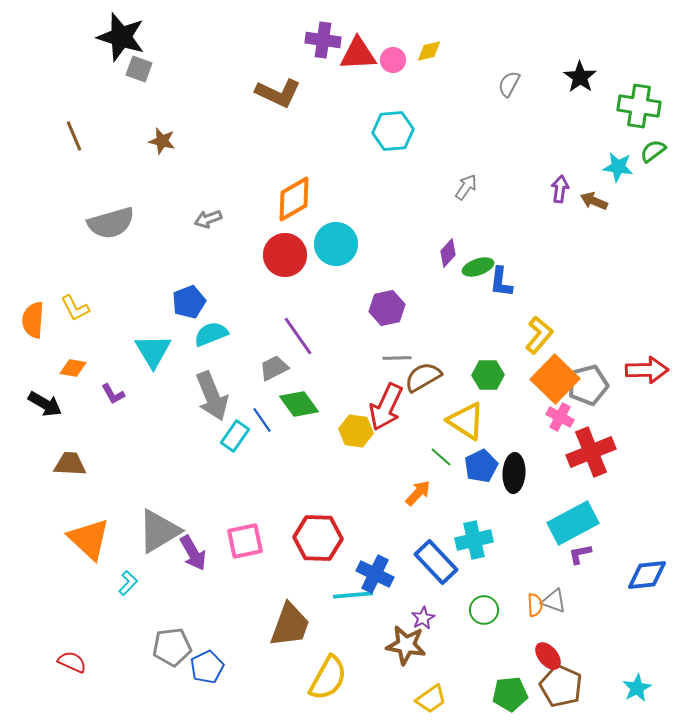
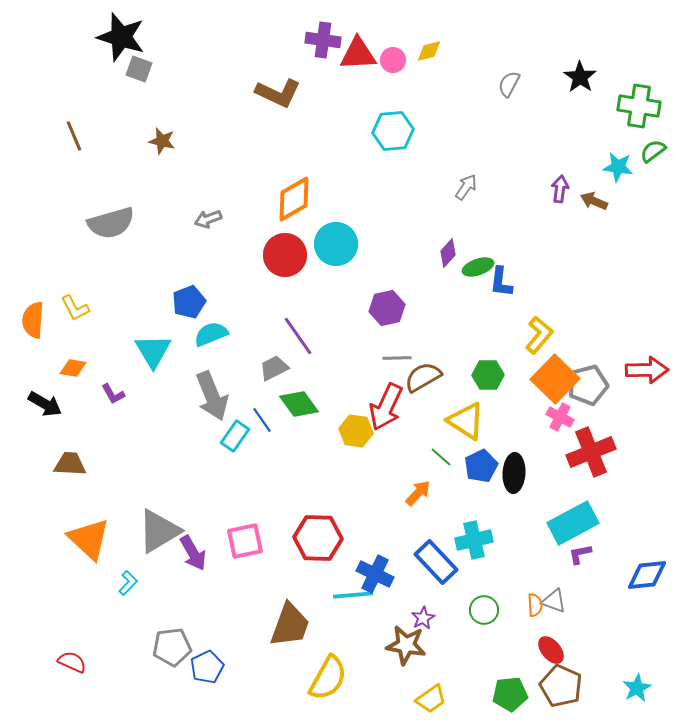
red ellipse at (548, 656): moved 3 px right, 6 px up
